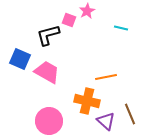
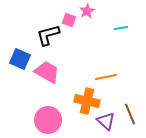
cyan line: rotated 24 degrees counterclockwise
pink circle: moved 1 px left, 1 px up
